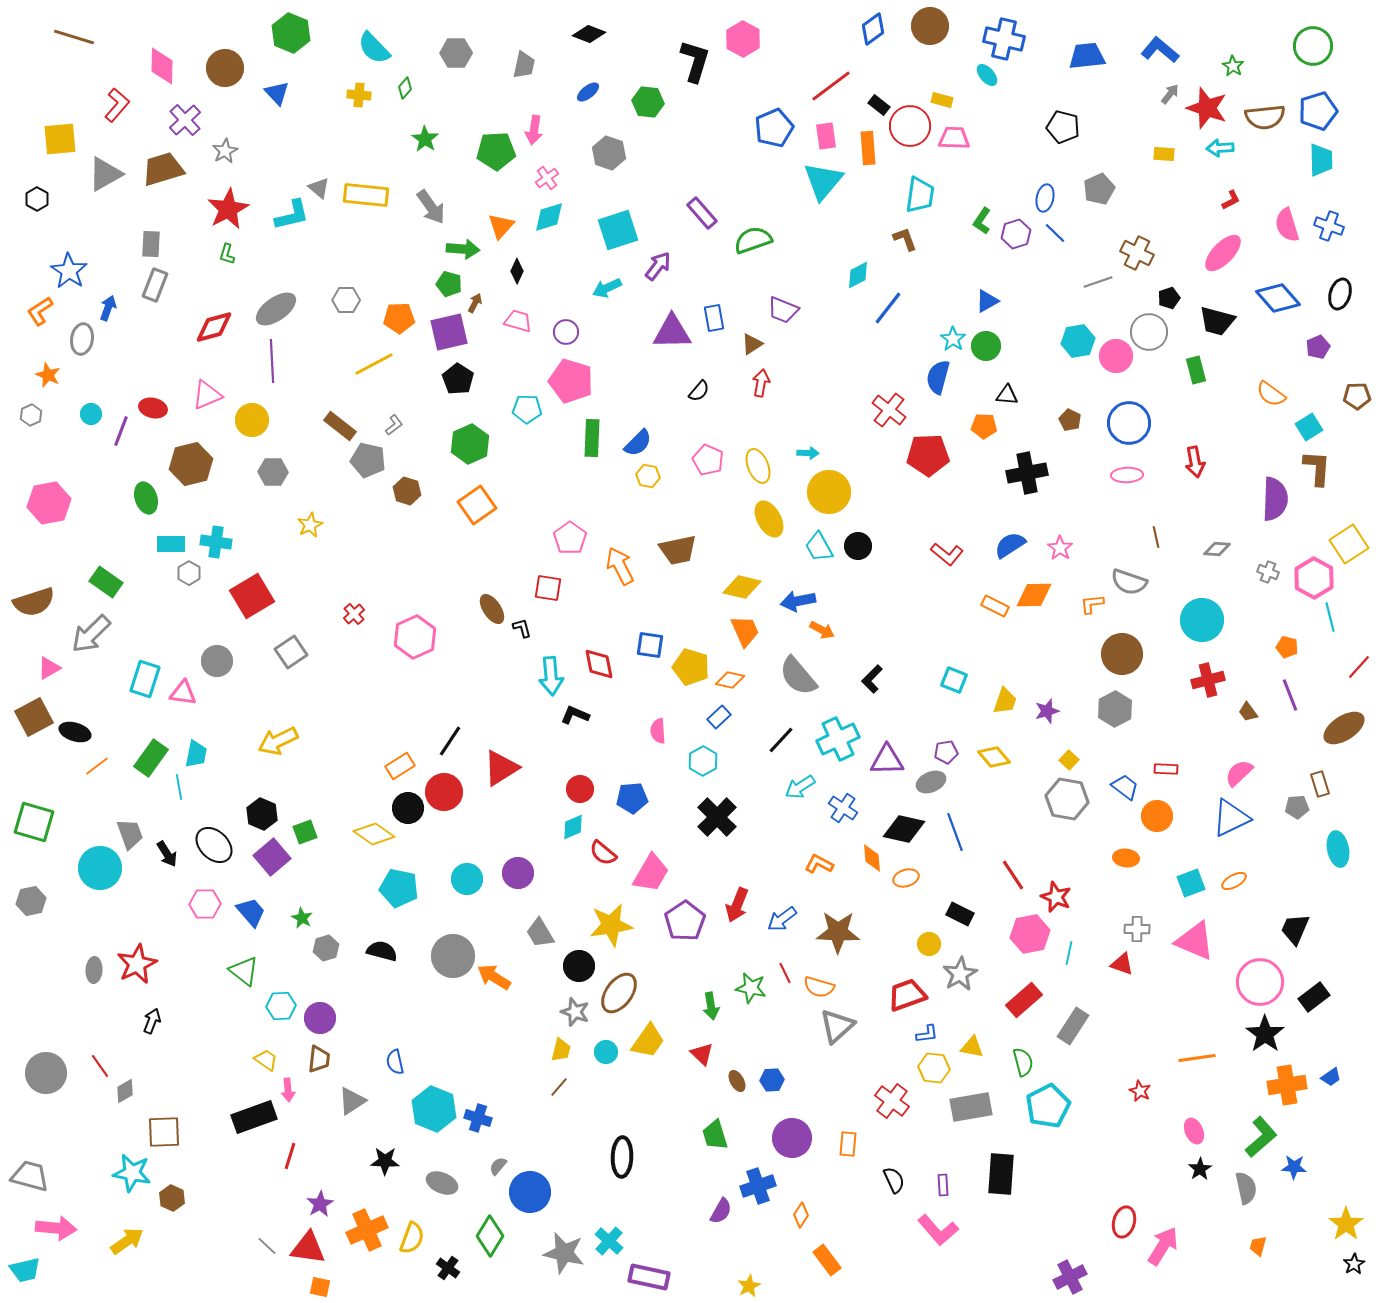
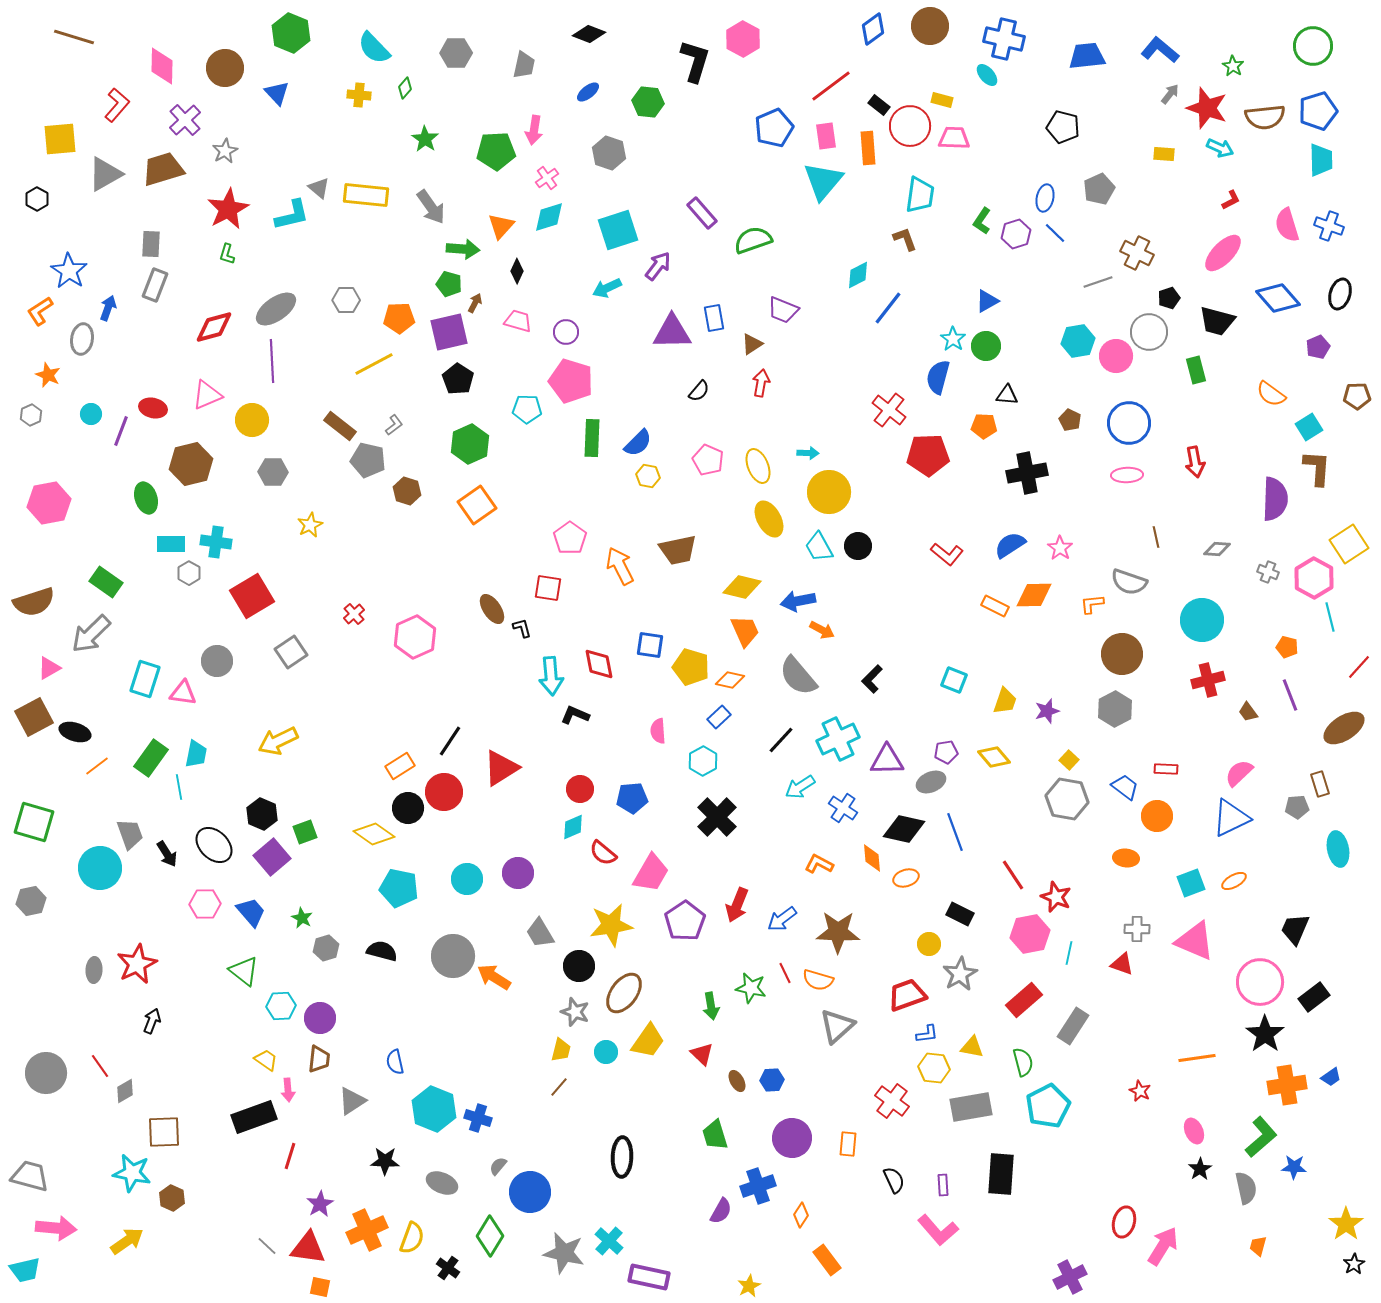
cyan arrow at (1220, 148): rotated 152 degrees counterclockwise
orange semicircle at (819, 987): moved 1 px left, 7 px up
brown ellipse at (619, 993): moved 5 px right
